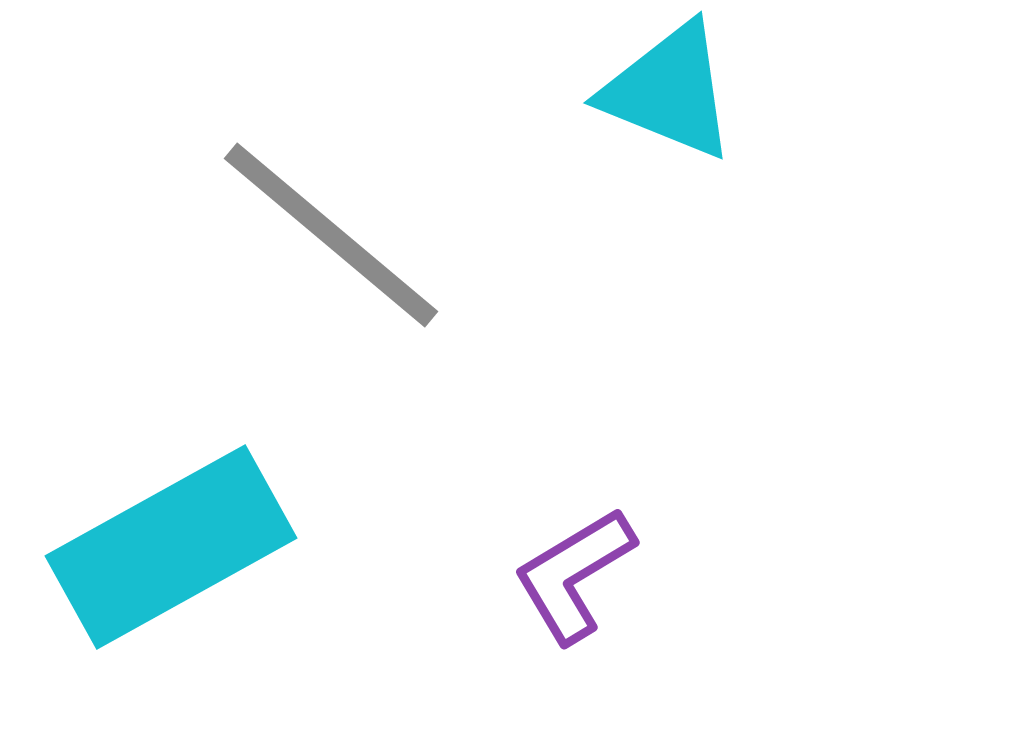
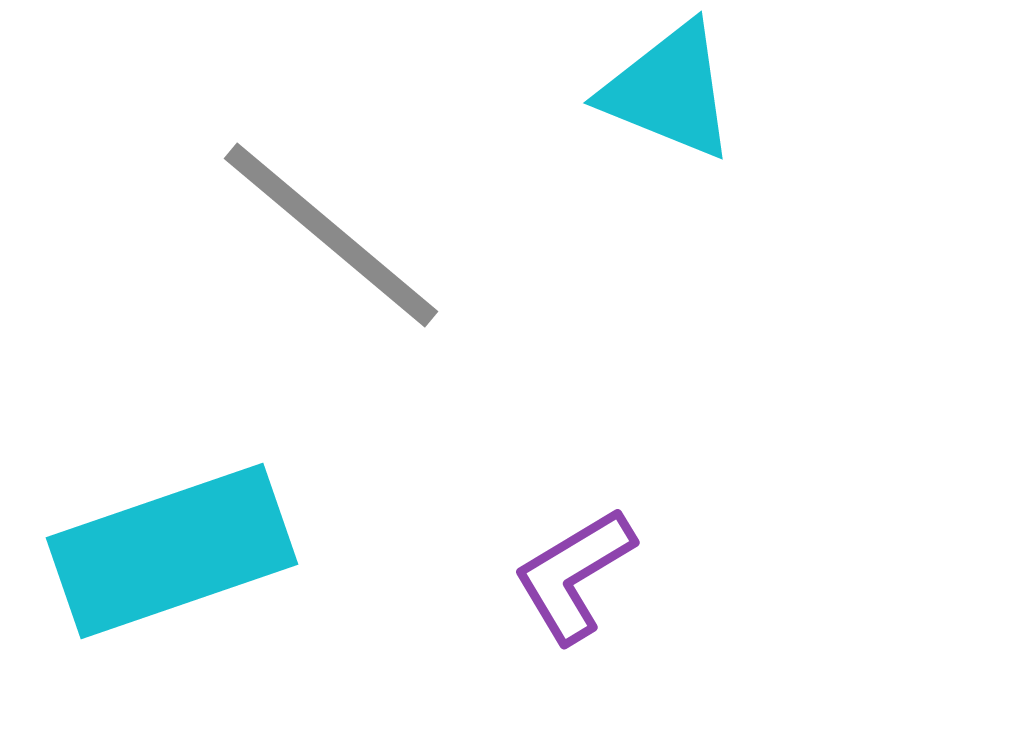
cyan rectangle: moved 1 px right, 4 px down; rotated 10 degrees clockwise
